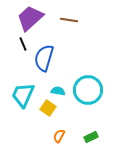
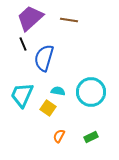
cyan circle: moved 3 px right, 2 px down
cyan trapezoid: moved 1 px left
